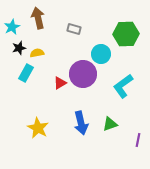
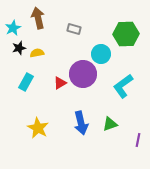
cyan star: moved 1 px right, 1 px down
cyan rectangle: moved 9 px down
